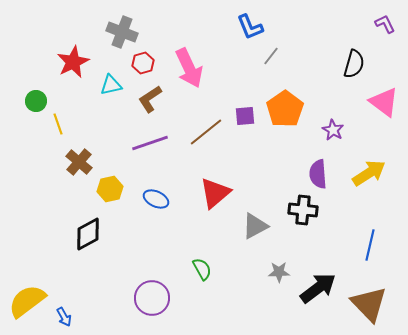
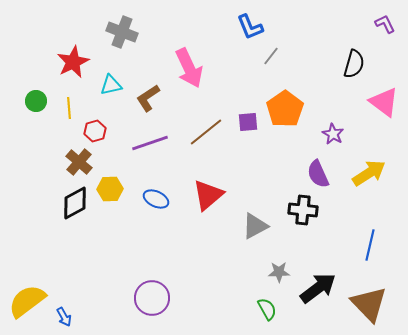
red hexagon: moved 48 px left, 68 px down
brown L-shape: moved 2 px left, 1 px up
purple square: moved 3 px right, 6 px down
yellow line: moved 11 px right, 16 px up; rotated 15 degrees clockwise
purple star: moved 4 px down
purple semicircle: rotated 20 degrees counterclockwise
yellow hexagon: rotated 10 degrees clockwise
red triangle: moved 7 px left, 2 px down
black diamond: moved 13 px left, 31 px up
green semicircle: moved 65 px right, 40 px down
